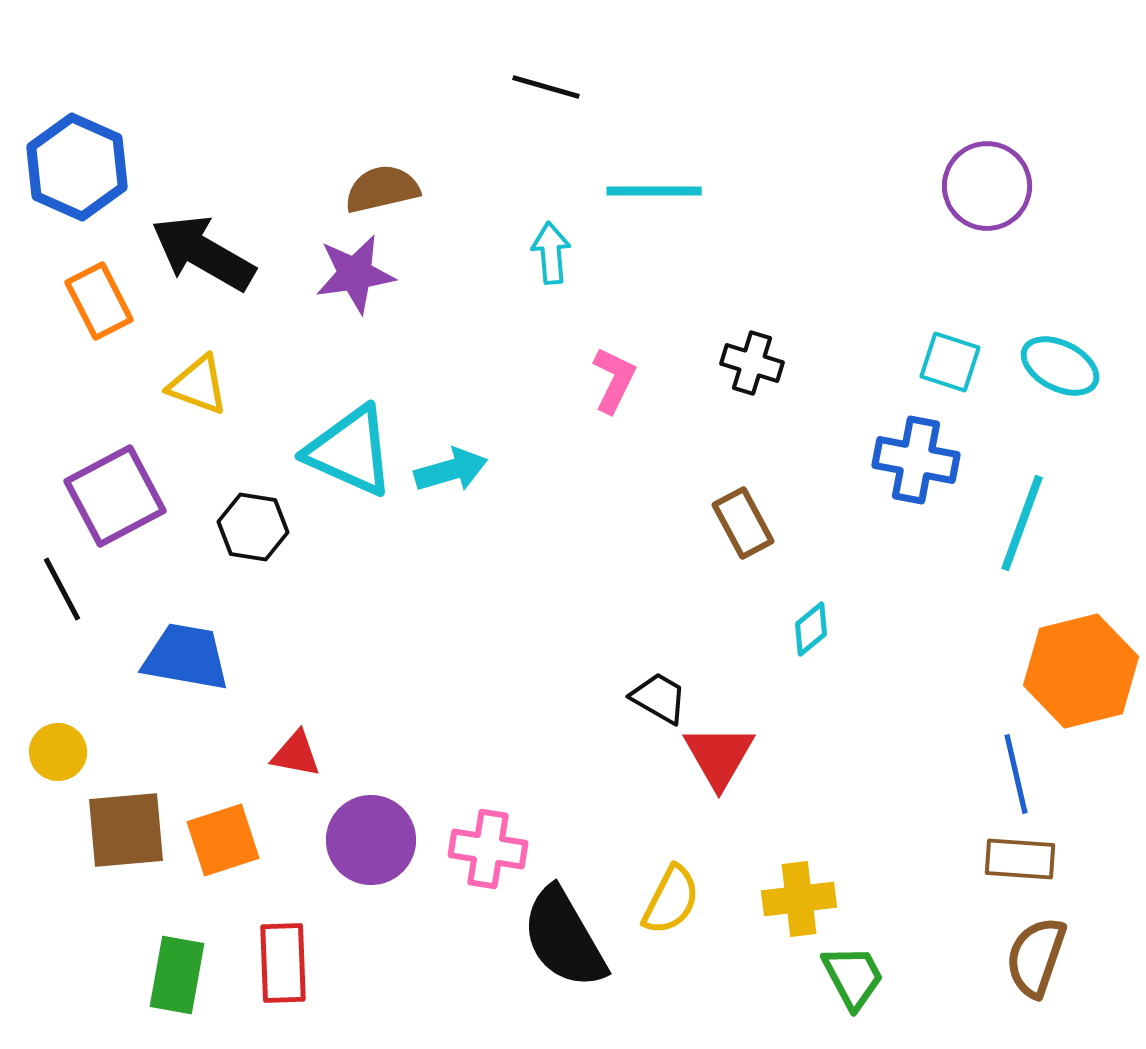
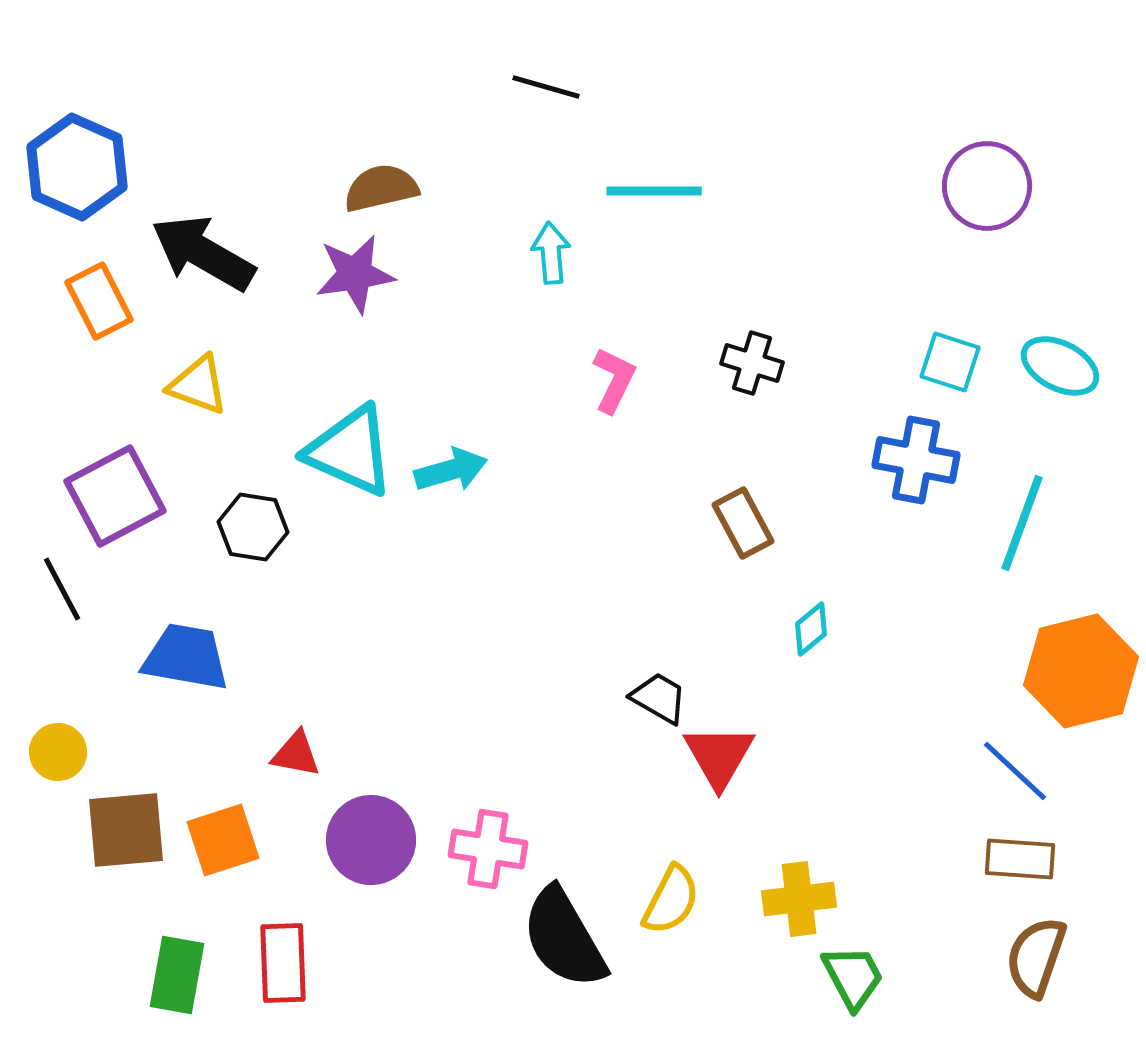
brown semicircle at (382, 189): moved 1 px left, 1 px up
blue line at (1016, 774): moved 1 px left, 3 px up; rotated 34 degrees counterclockwise
